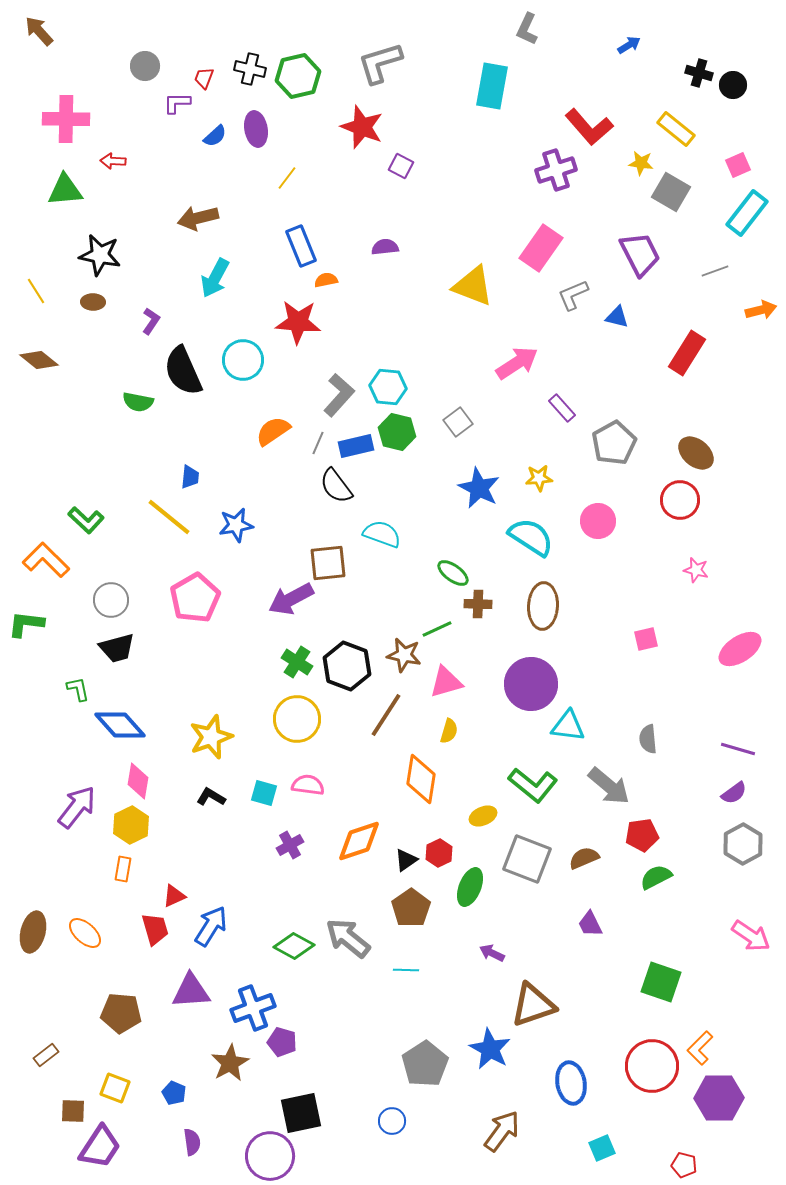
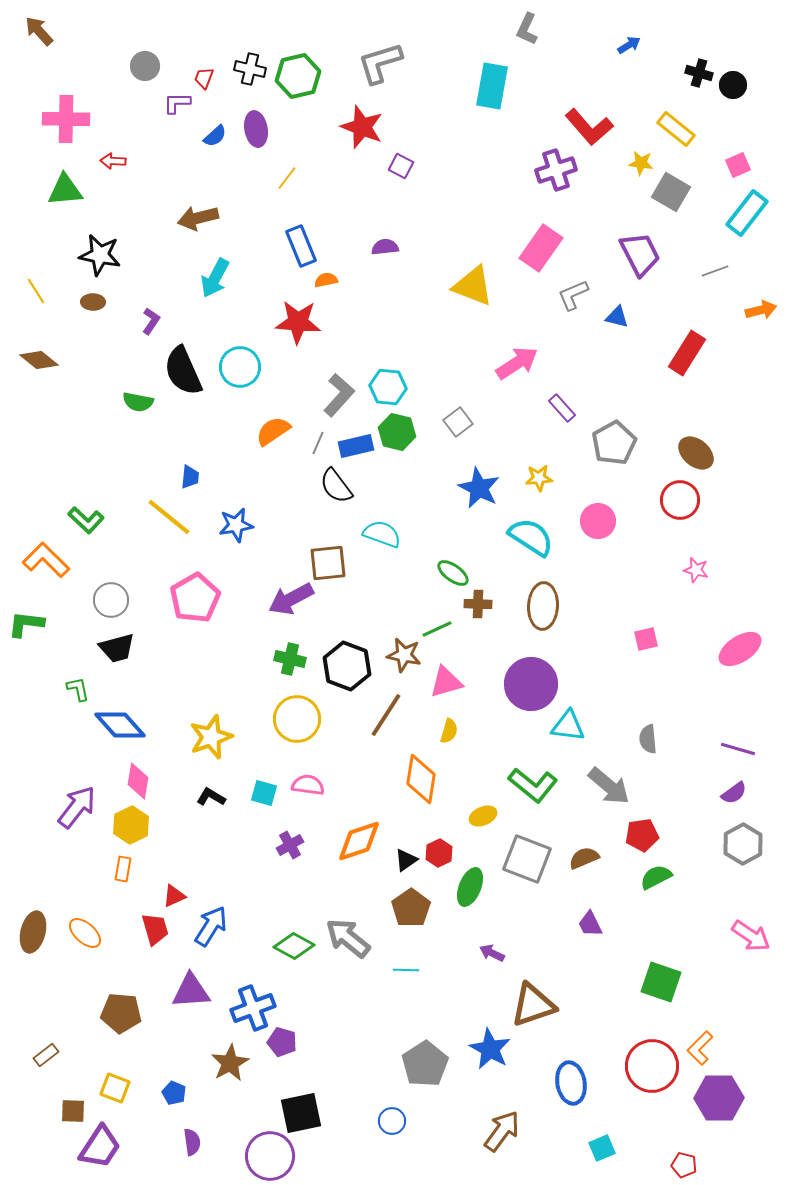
cyan circle at (243, 360): moved 3 px left, 7 px down
green cross at (297, 662): moved 7 px left, 3 px up; rotated 20 degrees counterclockwise
